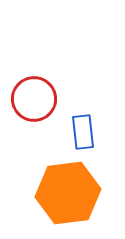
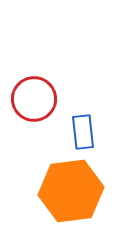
orange hexagon: moved 3 px right, 2 px up
